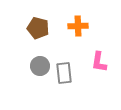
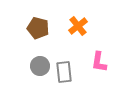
orange cross: rotated 36 degrees counterclockwise
gray rectangle: moved 1 px up
